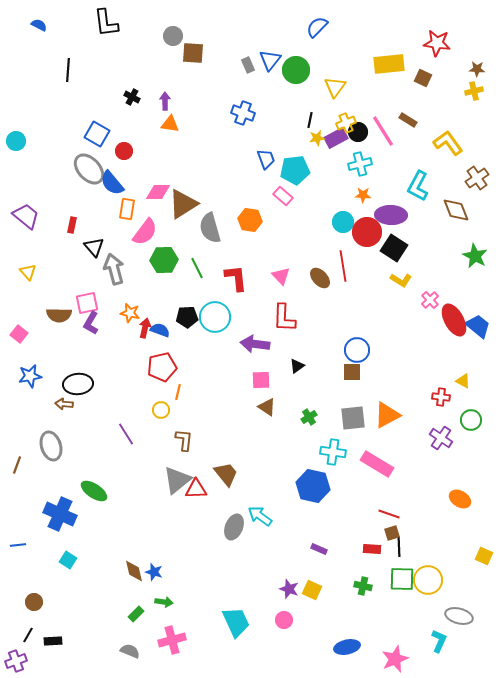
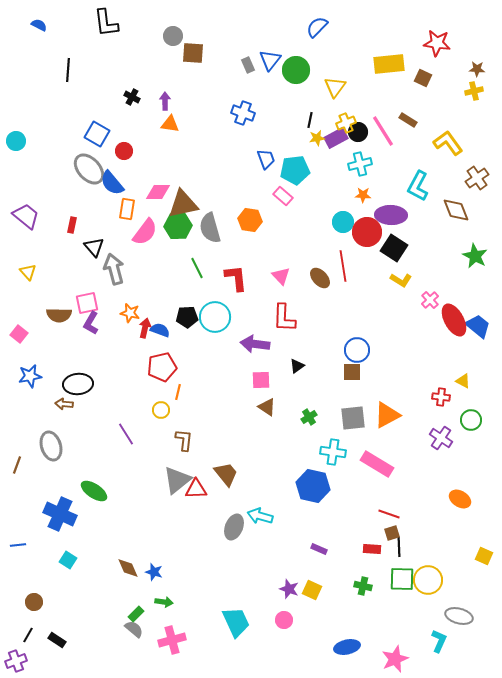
brown triangle at (183, 204): rotated 20 degrees clockwise
green hexagon at (164, 260): moved 14 px right, 34 px up
cyan arrow at (260, 516): rotated 20 degrees counterclockwise
brown diamond at (134, 571): moved 6 px left, 3 px up; rotated 10 degrees counterclockwise
black rectangle at (53, 641): moved 4 px right, 1 px up; rotated 36 degrees clockwise
gray semicircle at (130, 651): moved 4 px right, 22 px up; rotated 18 degrees clockwise
